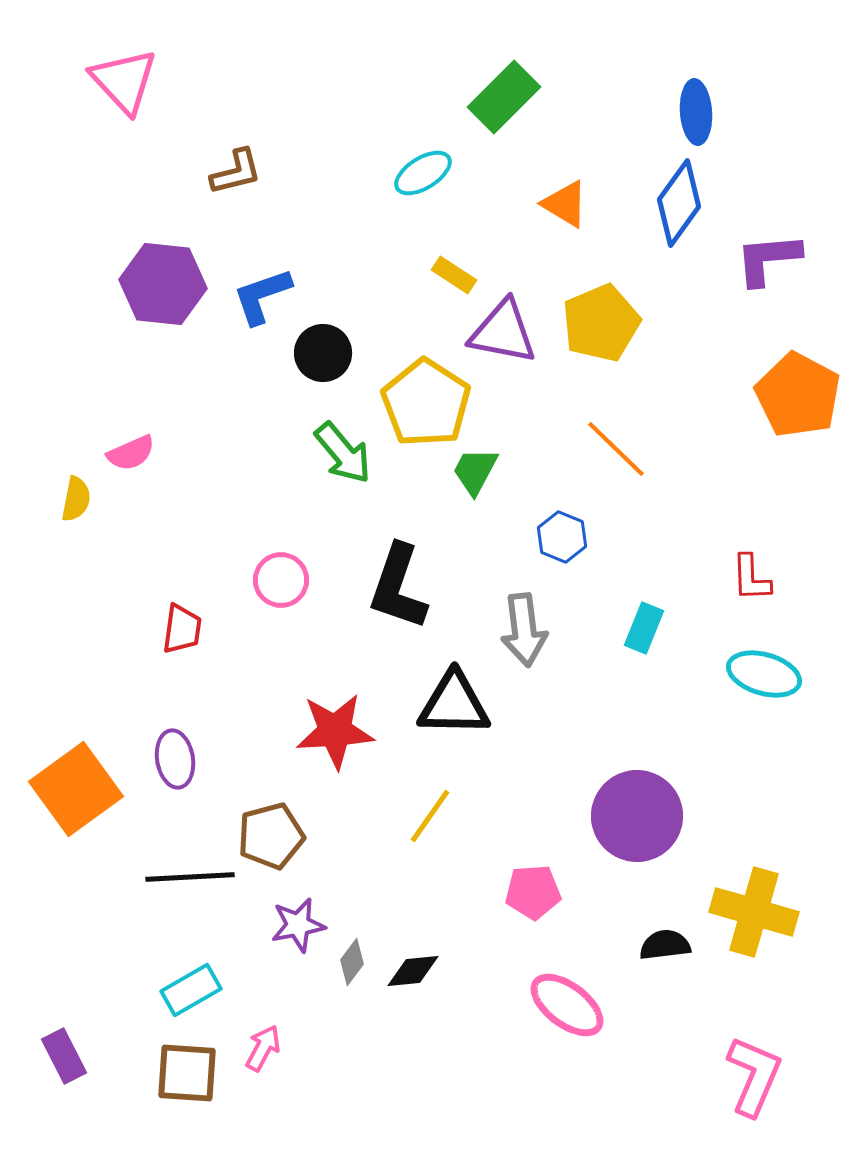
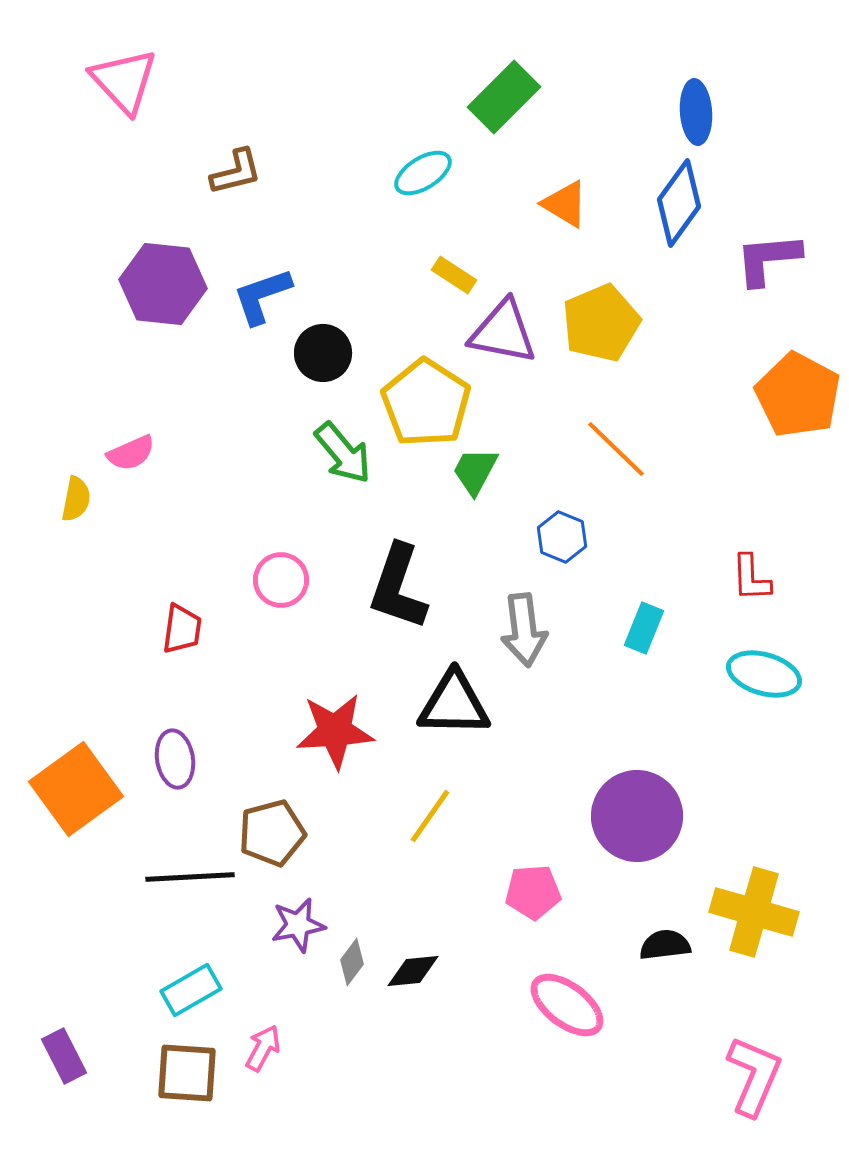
brown pentagon at (271, 836): moved 1 px right, 3 px up
